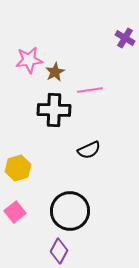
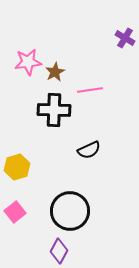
pink star: moved 1 px left, 2 px down
yellow hexagon: moved 1 px left, 1 px up
